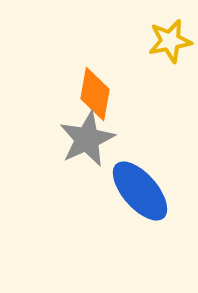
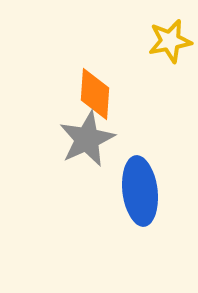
orange diamond: rotated 6 degrees counterclockwise
blue ellipse: rotated 34 degrees clockwise
